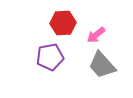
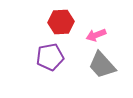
red hexagon: moved 2 px left, 1 px up
pink arrow: rotated 18 degrees clockwise
